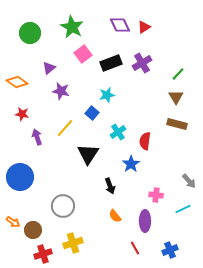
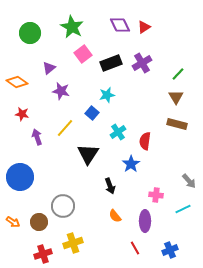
brown circle: moved 6 px right, 8 px up
